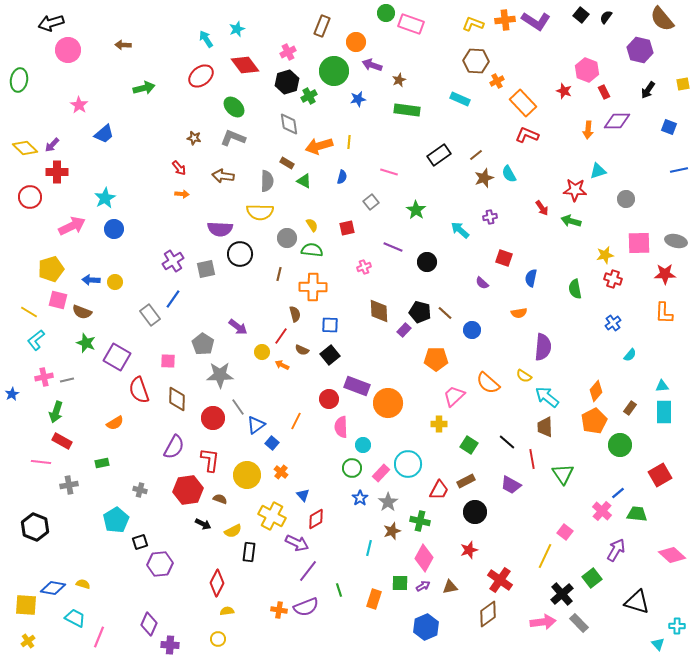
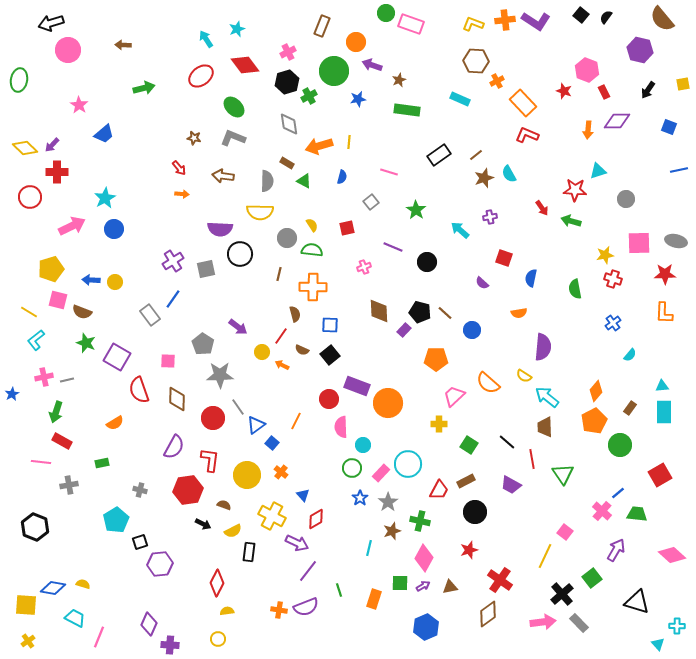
brown semicircle at (220, 499): moved 4 px right, 6 px down
